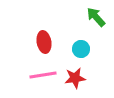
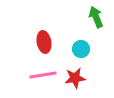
green arrow: rotated 20 degrees clockwise
